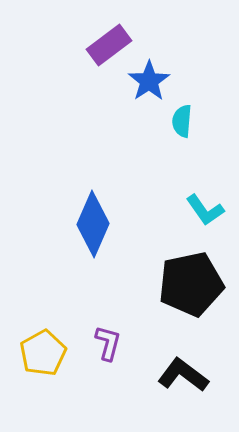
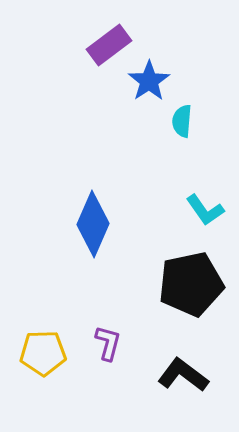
yellow pentagon: rotated 27 degrees clockwise
